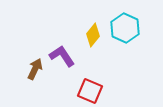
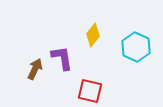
cyan hexagon: moved 11 px right, 19 px down
purple L-shape: moved 2 px down; rotated 24 degrees clockwise
red square: rotated 10 degrees counterclockwise
